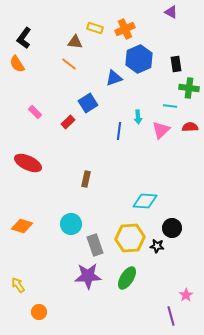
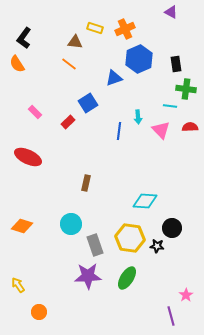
green cross: moved 3 px left, 1 px down
pink triangle: rotated 30 degrees counterclockwise
red ellipse: moved 6 px up
brown rectangle: moved 4 px down
yellow hexagon: rotated 12 degrees clockwise
